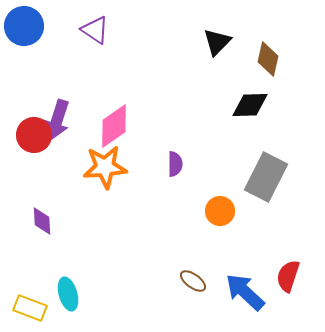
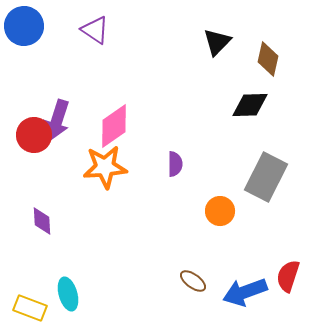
blue arrow: rotated 63 degrees counterclockwise
